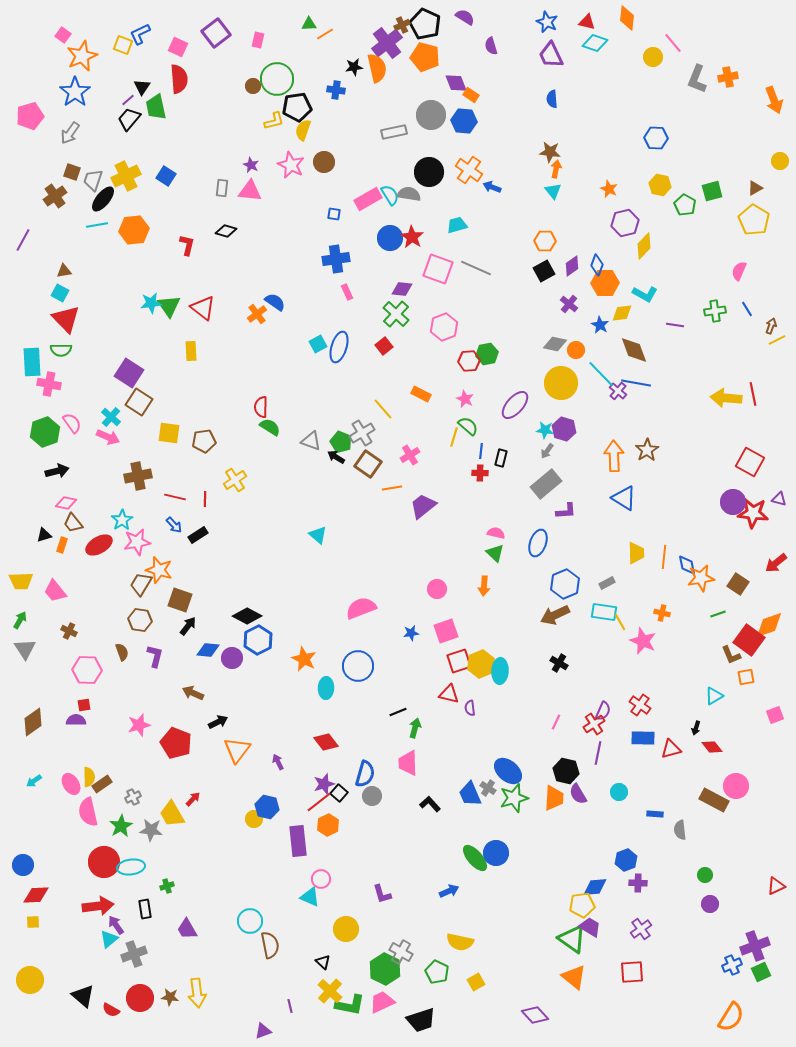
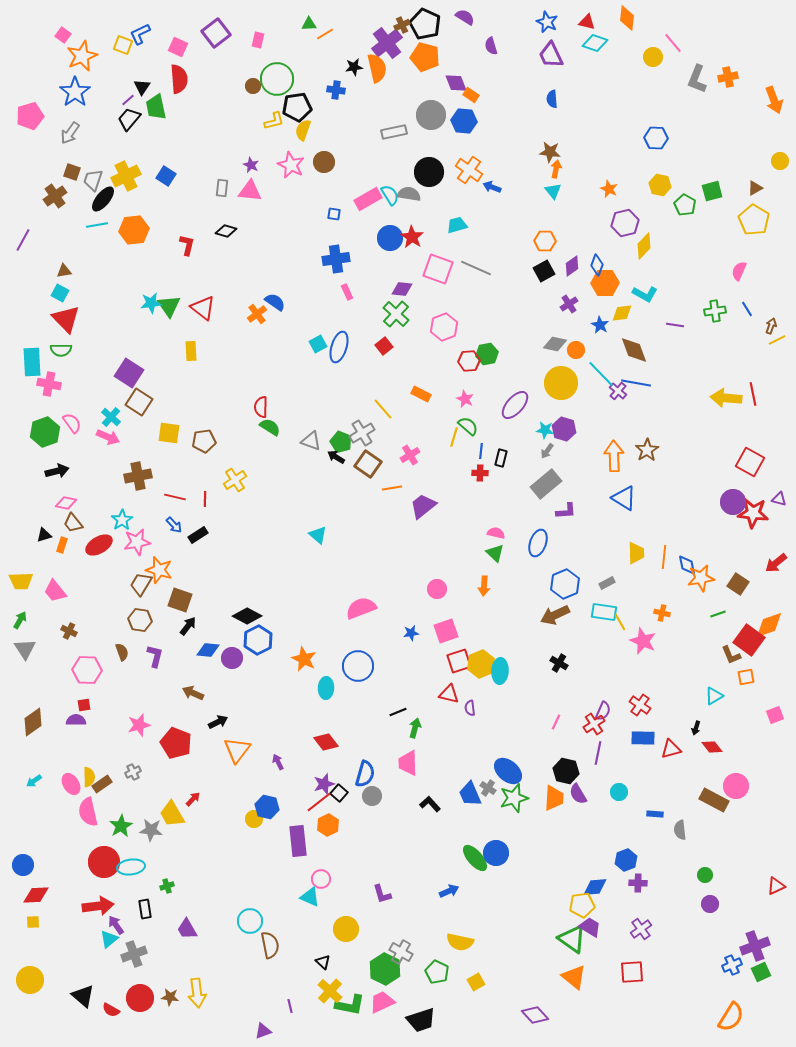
purple cross at (569, 304): rotated 18 degrees clockwise
gray cross at (133, 797): moved 25 px up
